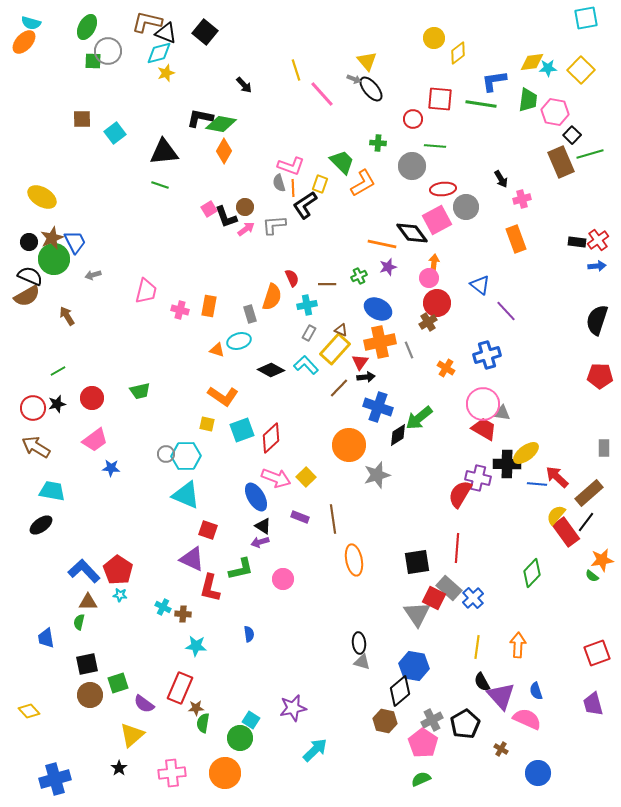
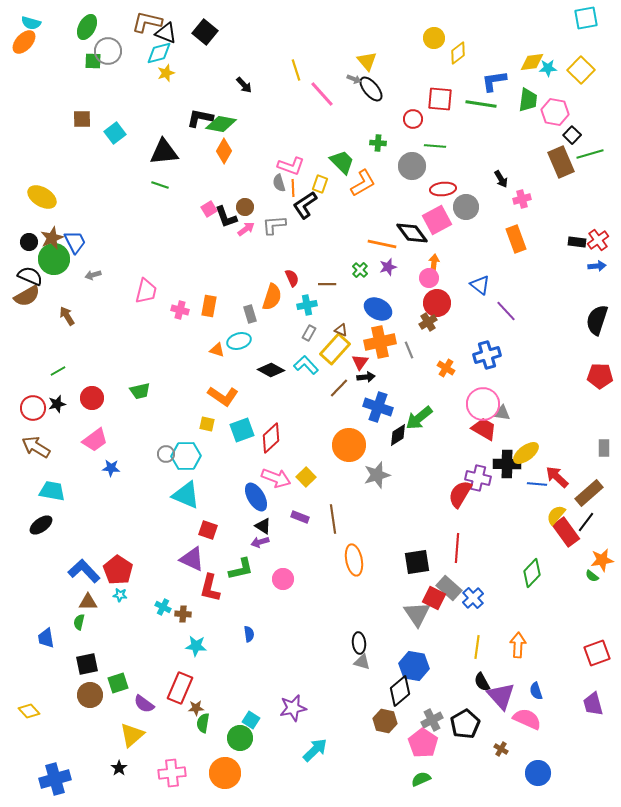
green cross at (359, 276): moved 1 px right, 6 px up; rotated 21 degrees counterclockwise
